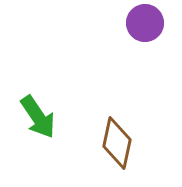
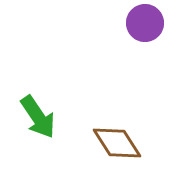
brown diamond: rotated 45 degrees counterclockwise
